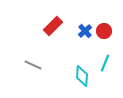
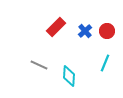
red rectangle: moved 3 px right, 1 px down
red circle: moved 3 px right
gray line: moved 6 px right
cyan diamond: moved 13 px left
